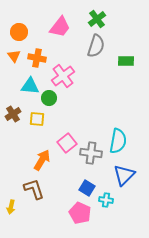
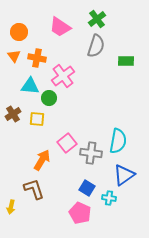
pink trapezoid: rotated 85 degrees clockwise
blue triangle: rotated 10 degrees clockwise
cyan cross: moved 3 px right, 2 px up
